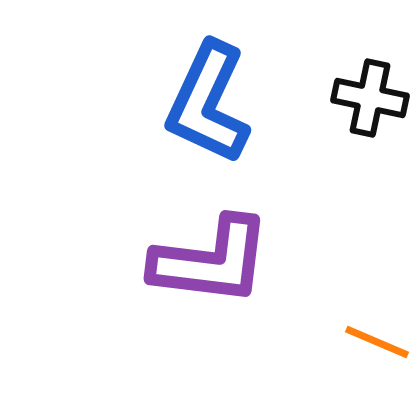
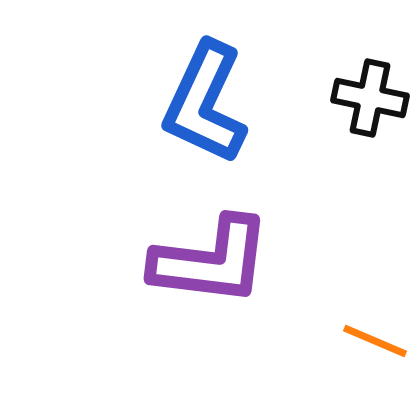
blue L-shape: moved 3 px left
orange line: moved 2 px left, 1 px up
